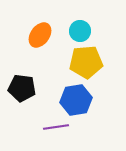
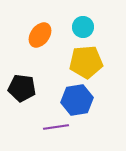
cyan circle: moved 3 px right, 4 px up
blue hexagon: moved 1 px right
